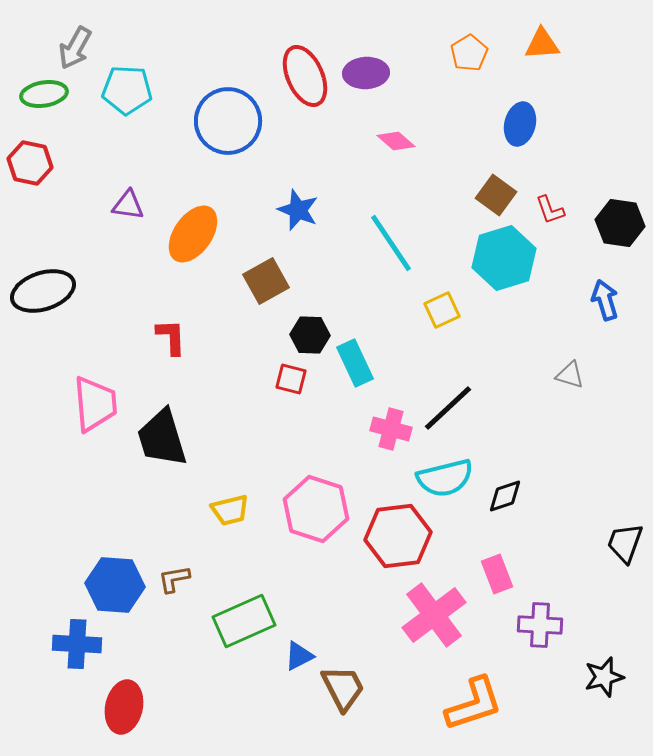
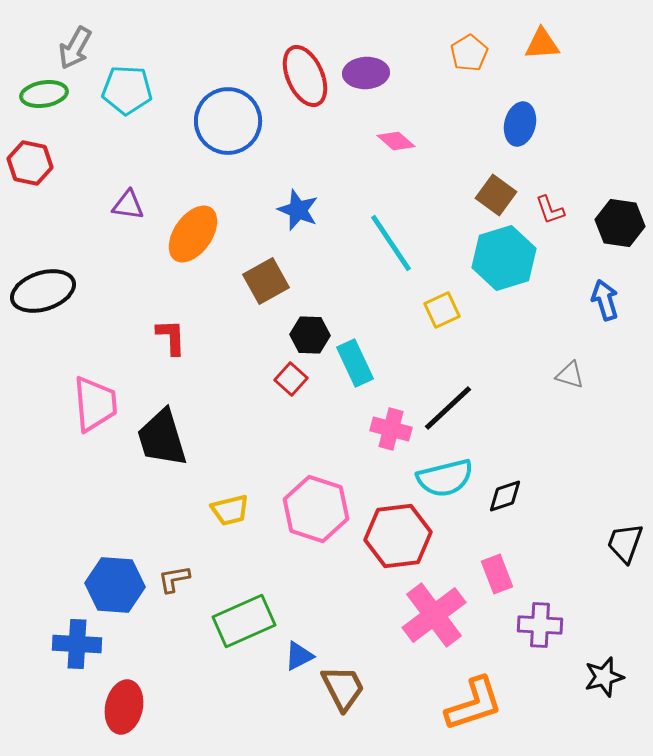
red square at (291, 379): rotated 28 degrees clockwise
